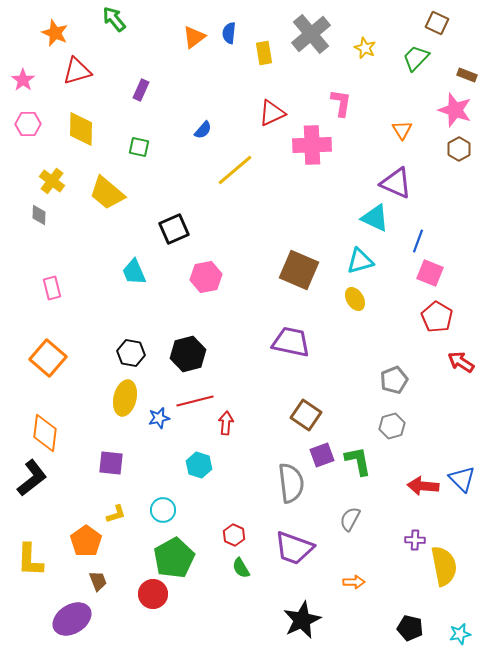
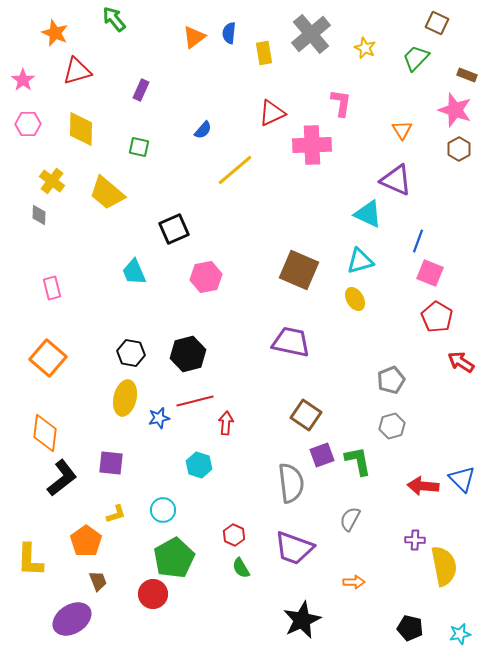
purple triangle at (396, 183): moved 3 px up
cyan triangle at (375, 218): moved 7 px left, 4 px up
gray pentagon at (394, 380): moved 3 px left
black L-shape at (32, 478): moved 30 px right
